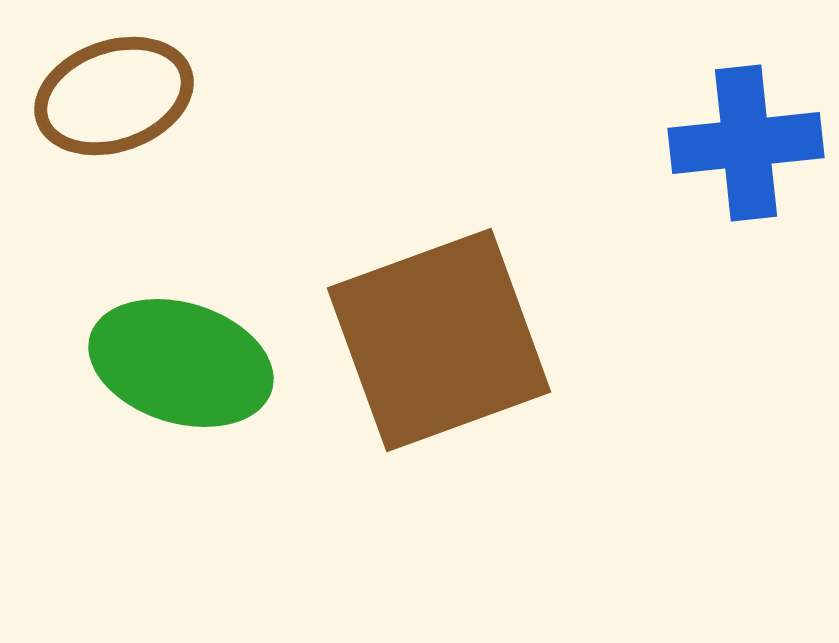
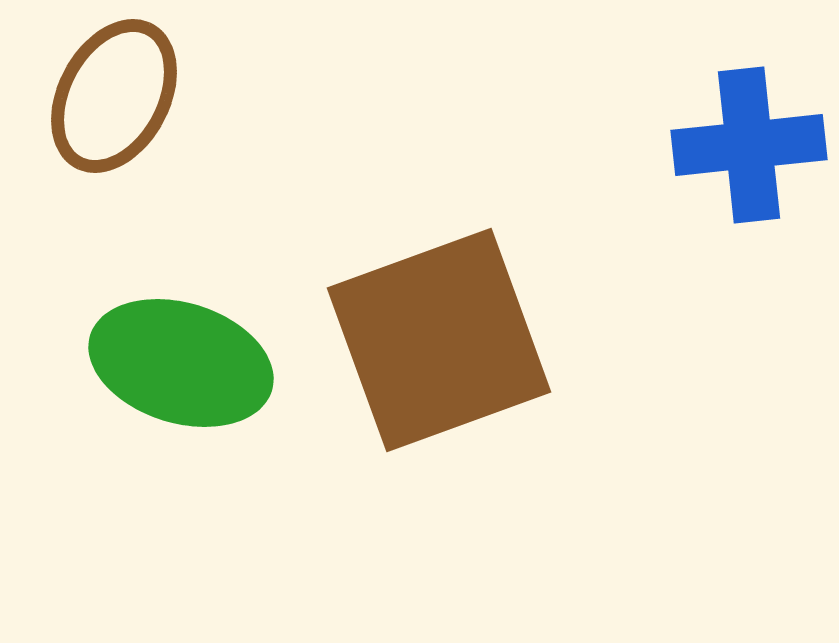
brown ellipse: rotated 43 degrees counterclockwise
blue cross: moved 3 px right, 2 px down
